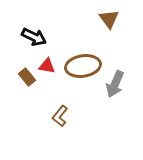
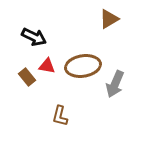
brown triangle: rotated 35 degrees clockwise
brown L-shape: rotated 25 degrees counterclockwise
